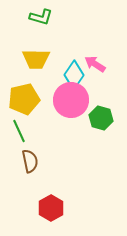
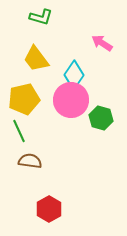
yellow trapezoid: rotated 52 degrees clockwise
pink arrow: moved 7 px right, 21 px up
brown semicircle: rotated 70 degrees counterclockwise
red hexagon: moved 2 px left, 1 px down
